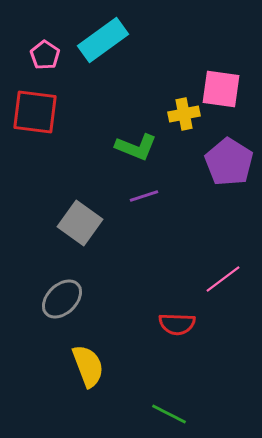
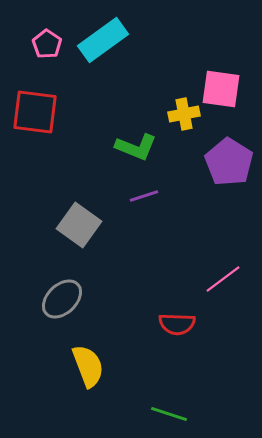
pink pentagon: moved 2 px right, 11 px up
gray square: moved 1 px left, 2 px down
green line: rotated 9 degrees counterclockwise
